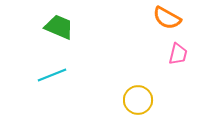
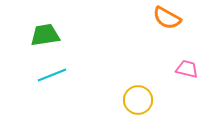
green trapezoid: moved 14 px left, 8 px down; rotated 32 degrees counterclockwise
pink trapezoid: moved 9 px right, 15 px down; rotated 90 degrees counterclockwise
